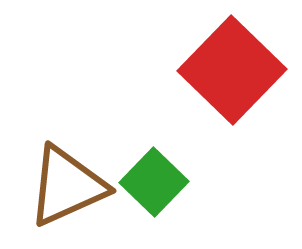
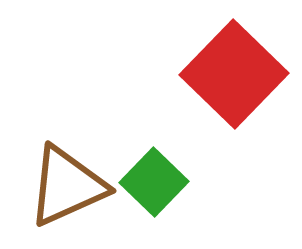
red square: moved 2 px right, 4 px down
